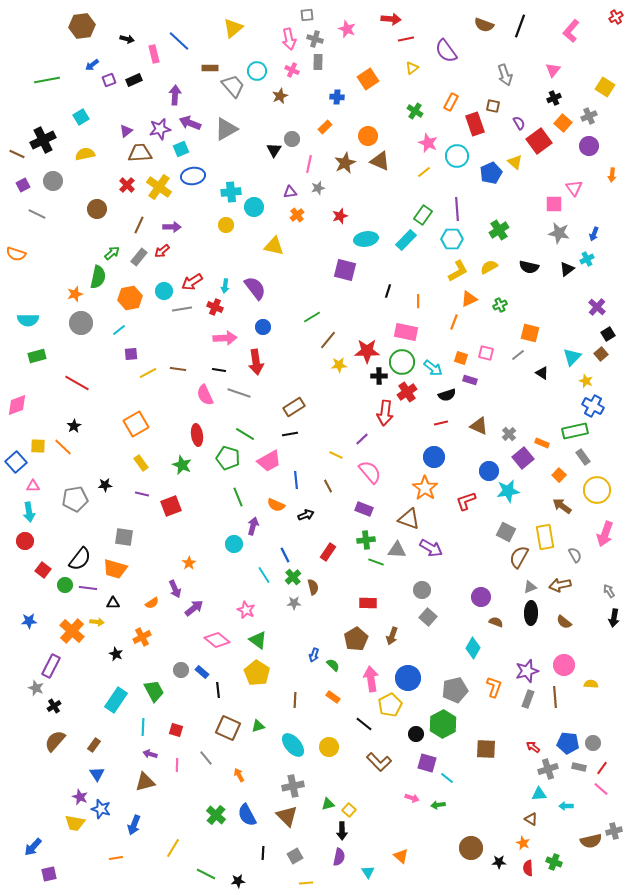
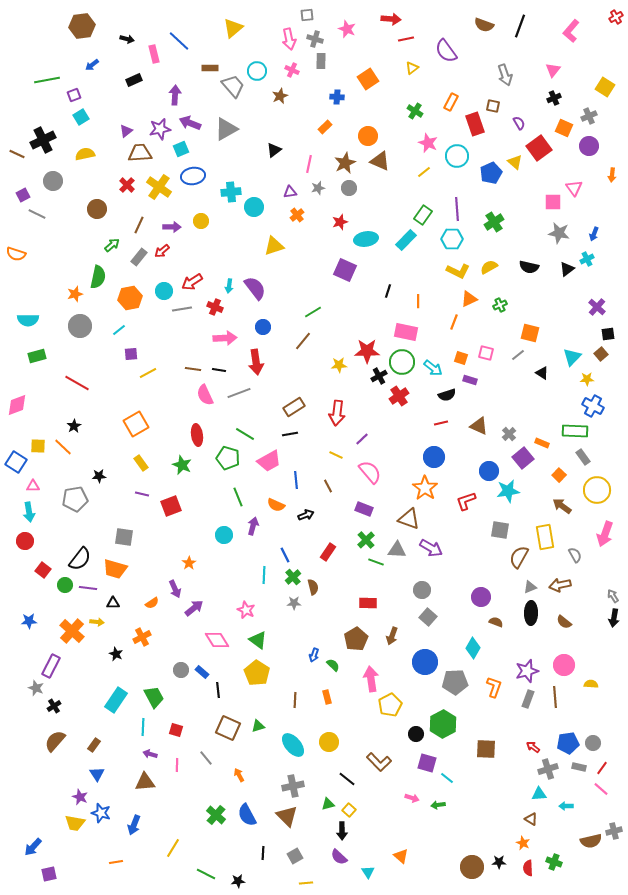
gray rectangle at (318, 62): moved 3 px right, 1 px up
purple square at (109, 80): moved 35 px left, 15 px down
orange square at (563, 123): moved 1 px right, 5 px down; rotated 18 degrees counterclockwise
gray circle at (292, 139): moved 57 px right, 49 px down
red square at (539, 141): moved 7 px down
black triangle at (274, 150): rotated 21 degrees clockwise
purple square at (23, 185): moved 10 px down
pink square at (554, 204): moved 1 px left, 2 px up
red star at (340, 216): moved 6 px down
yellow circle at (226, 225): moved 25 px left, 4 px up
green cross at (499, 230): moved 5 px left, 8 px up
yellow triangle at (274, 246): rotated 30 degrees counterclockwise
green arrow at (112, 253): moved 8 px up
purple square at (345, 270): rotated 10 degrees clockwise
yellow L-shape at (458, 271): rotated 55 degrees clockwise
cyan arrow at (225, 286): moved 4 px right
green line at (312, 317): moved 1 px right, 5 px up
gray circle at (81, 323): moved 1 px left, 3 px down
black square at (608, 334): rotated 24 degrees clockwise
brown line at (328, 340): moved 25 px left, 1 px down
brown line at (178, 369): moved 15 px right
black cross at (379, 376): rotated 28 degrees counterclockwise
yellow star at (586, 381): moved 1 px right, 2 px up; rotated 24 degrees counterclockwise
red cross at (407, 392): moved 8 px left, 4 px down
gray line at (239, 393): rotated 40 degrees counterclockwise
red arrow at (385, 413): moved 48 px left
green rectangle at (575, 431): rotated 15 degrees clockwise
blue square at (16, 462): rotated 15 degrees counterclockwise
black star at (105, 485): moved 6 px left, 9 px up
gray square at (506, 532): moved 6 px left, 2 px up; rotated 18 degrees counterclockwise
green cross at (366, 540): rotated 36 degrees counterclockwise
cyan circle at (234, 544): moved 10 px left, 9 px up
cyan line at (264, 575): rotated 36 degrees clockwise
gray arrow at (609, 591): moved 4 px right, 5 px down
pink diamond at (217, 640): rotated 20 degrees clockwise
blue circle at (408, 678): moved 17 px right, 16 px up
gray pentagon at (455, 690): moved 8 px up; rotated 10 degrees clockwise
green trapezoid at (154, 691): moved 6 px down
orange rectangle at (333, 697): moved 6 px left; rotated 40 degrees clockwise
black line at (364, 724): moved 17 px left, 55 px down
blue pentagon at (568, 743): rotated 15 degrees counterclockwise
yellow circle at (329, 747): moved 5 px up
brown triangle at (145, 782): rotated 10 degrees clockwise
blue star at (101, 809): moved 4 px down
brown circle at (471, 848): moved 1 px right, 19 px down
purple semicircle at (339, 857): rotated 120 degrees clockwise
orange line at (116, 858): moved 4 px down
